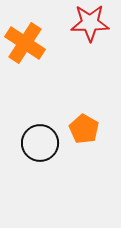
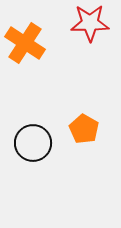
black circle: moved 7 px left
